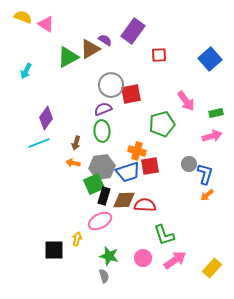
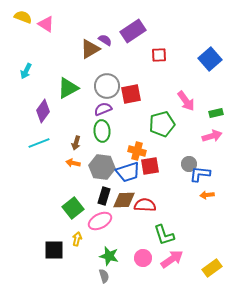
purple rectangle at (133, 31): rotated 20 degrees clockwise
green triangle at (68, 57): moved 31 px down
gray circle at (111, 85): moved 4 px left, 1 px down
purple diamond at (46, 118): moved 3 px left, 7 px up
gray hexagon at (102, 167): rotated 15 degrees clockwise
blue L-shape at (205, 174): moved 5 px left; rotated 100 degrees counterclockwise
green square at (94, 184): moved 21 px left, 24 px down; rotated 15 degrees counterclockwise
orange arrow at (207, 195): rotated 32 degrees clockwise
pink arrow at (175, 260): moved 3 px left, 1 px up
yellow rectangle at (212, 268): rotated 12 degrees clockwise
